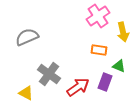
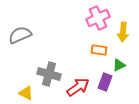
pink cross: moved 2 px down; rotated 10 degrees clockwise
yellow arrow: rotated 18 degrees clockwise
gray semicircle: moved 7 px left, 2 px up
green triangle: moved 1 px up; rotated 48 degrees counterclockwise
gray cross: rotated 20 degrees counterclockwise
